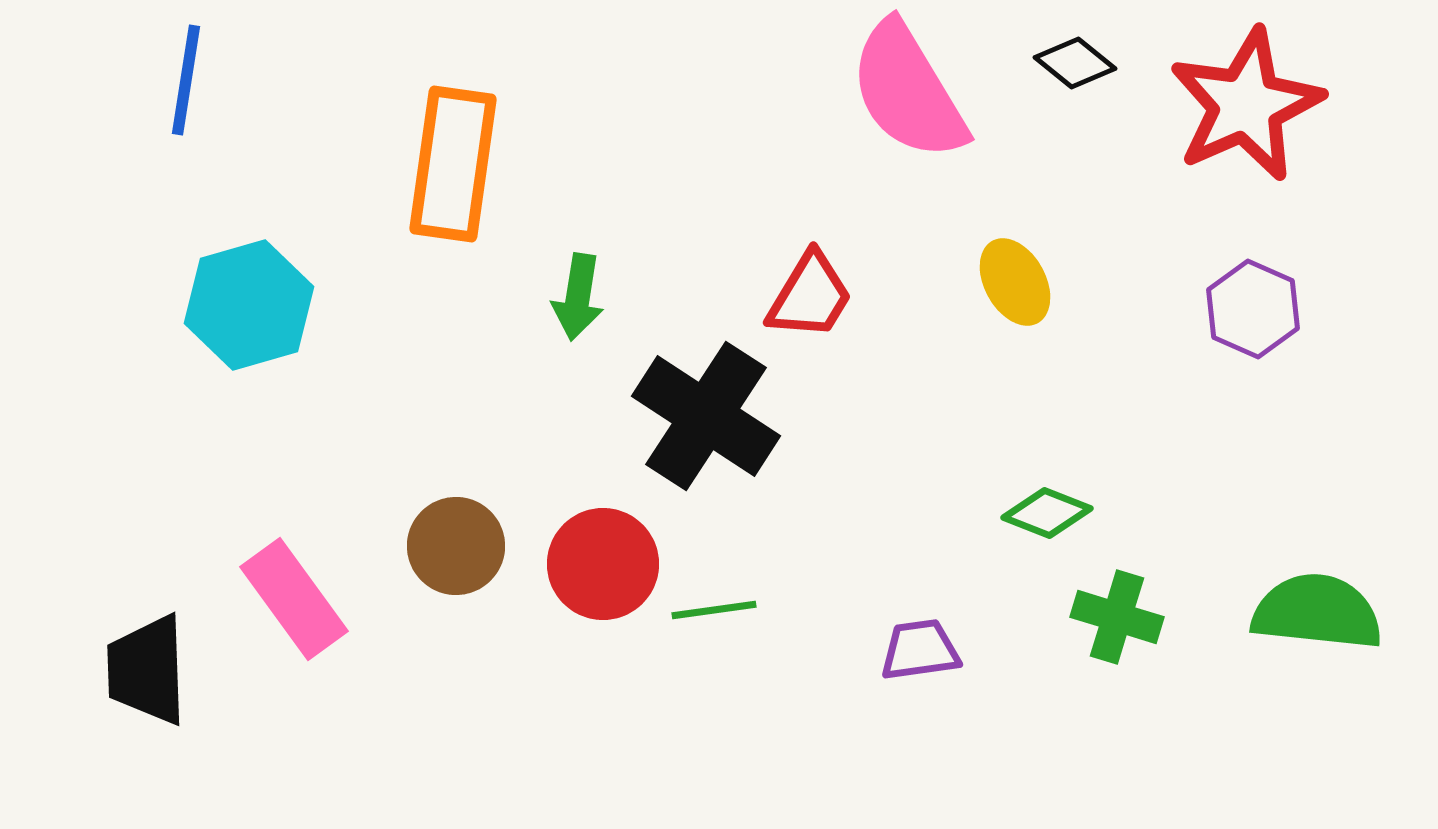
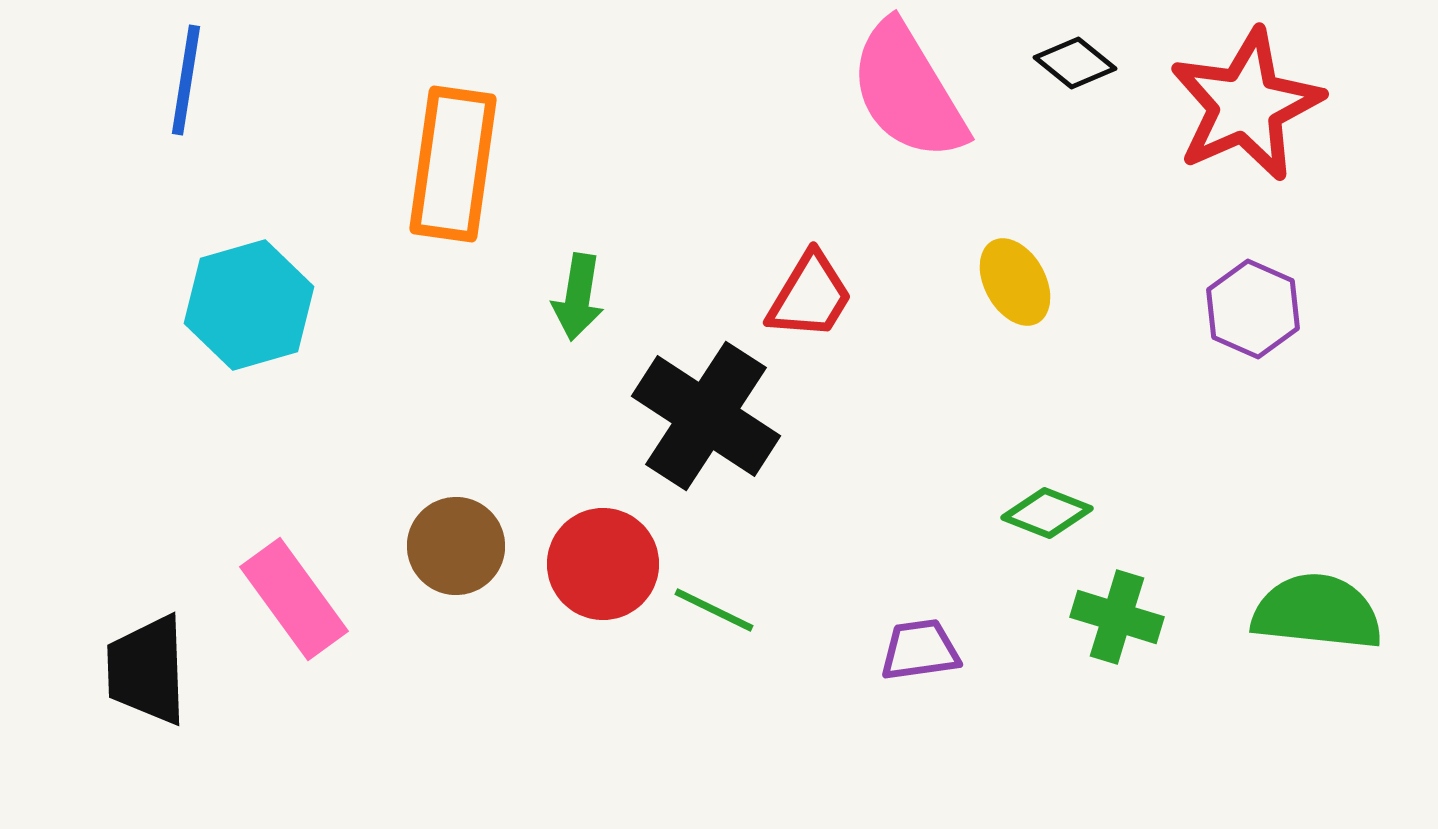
green line: rotated 34 degrees clockwise
